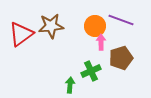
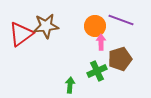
brown star: moved 5 px left
brown pentagon: moved 1 px left, 1 px down
green cross: moved 6 px right
